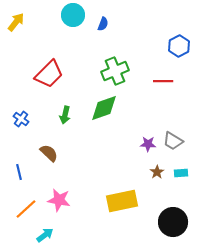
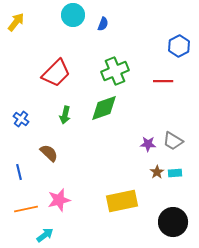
red trapezoid: moved 7 px right, 1 px up
cyan rectangle: moved 6 px left
pink star: rotated 25 degrees counterclockwise
orange line: rotated 30 degrees clockwise
